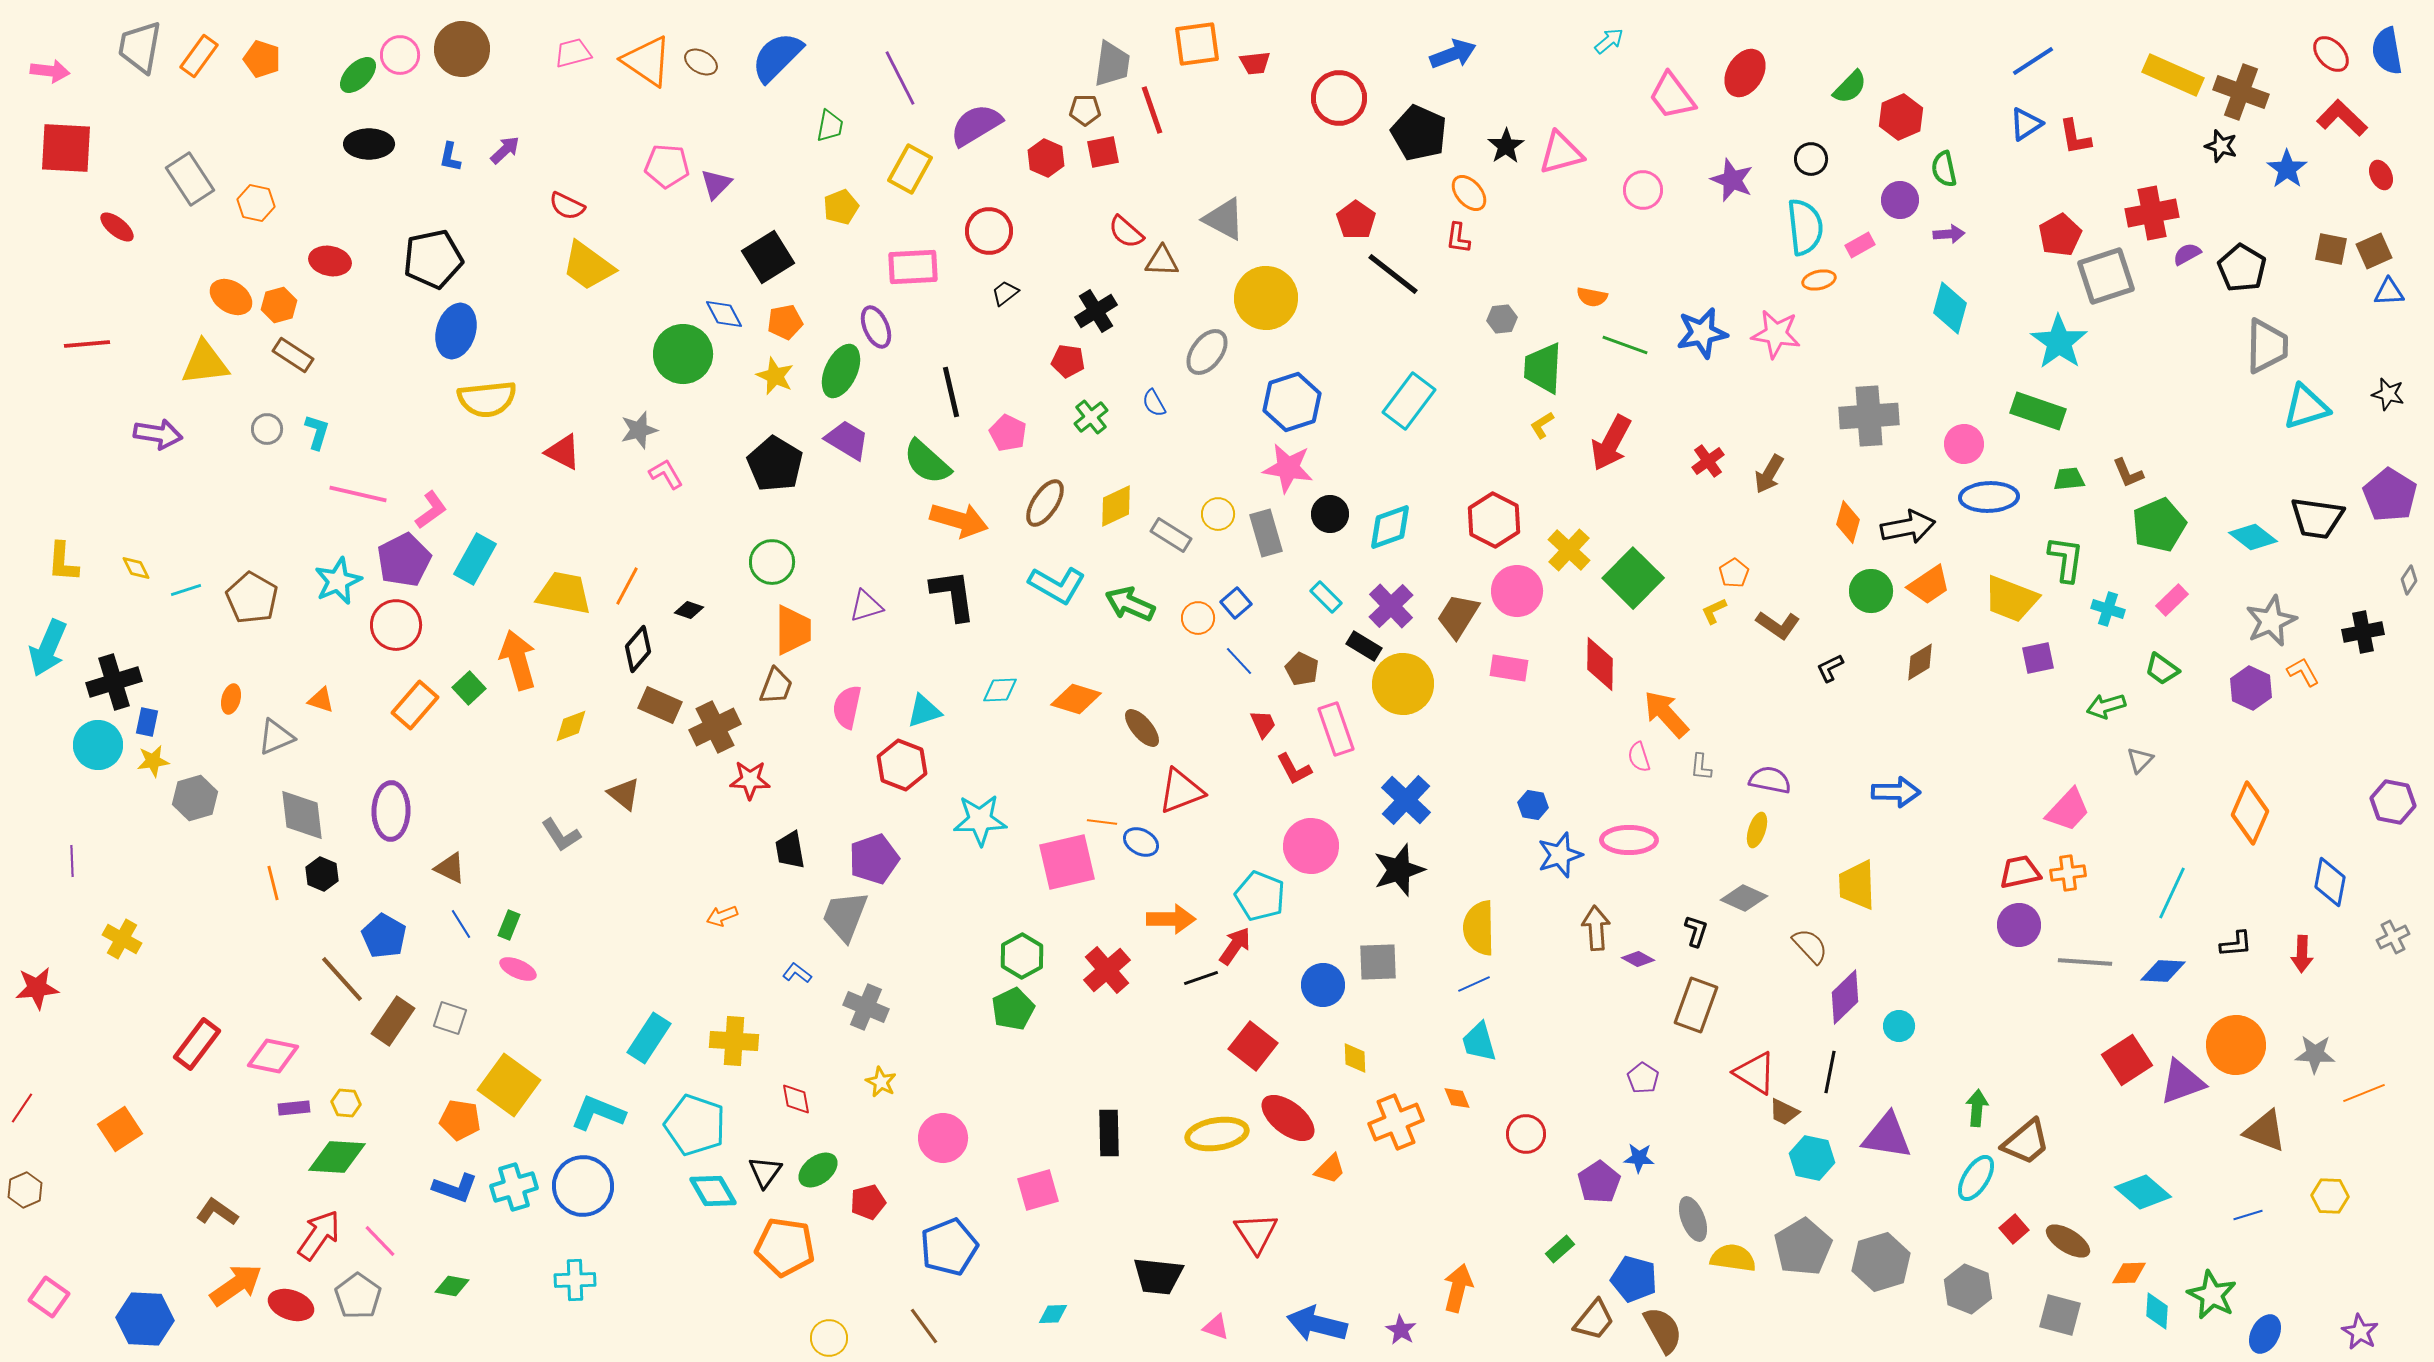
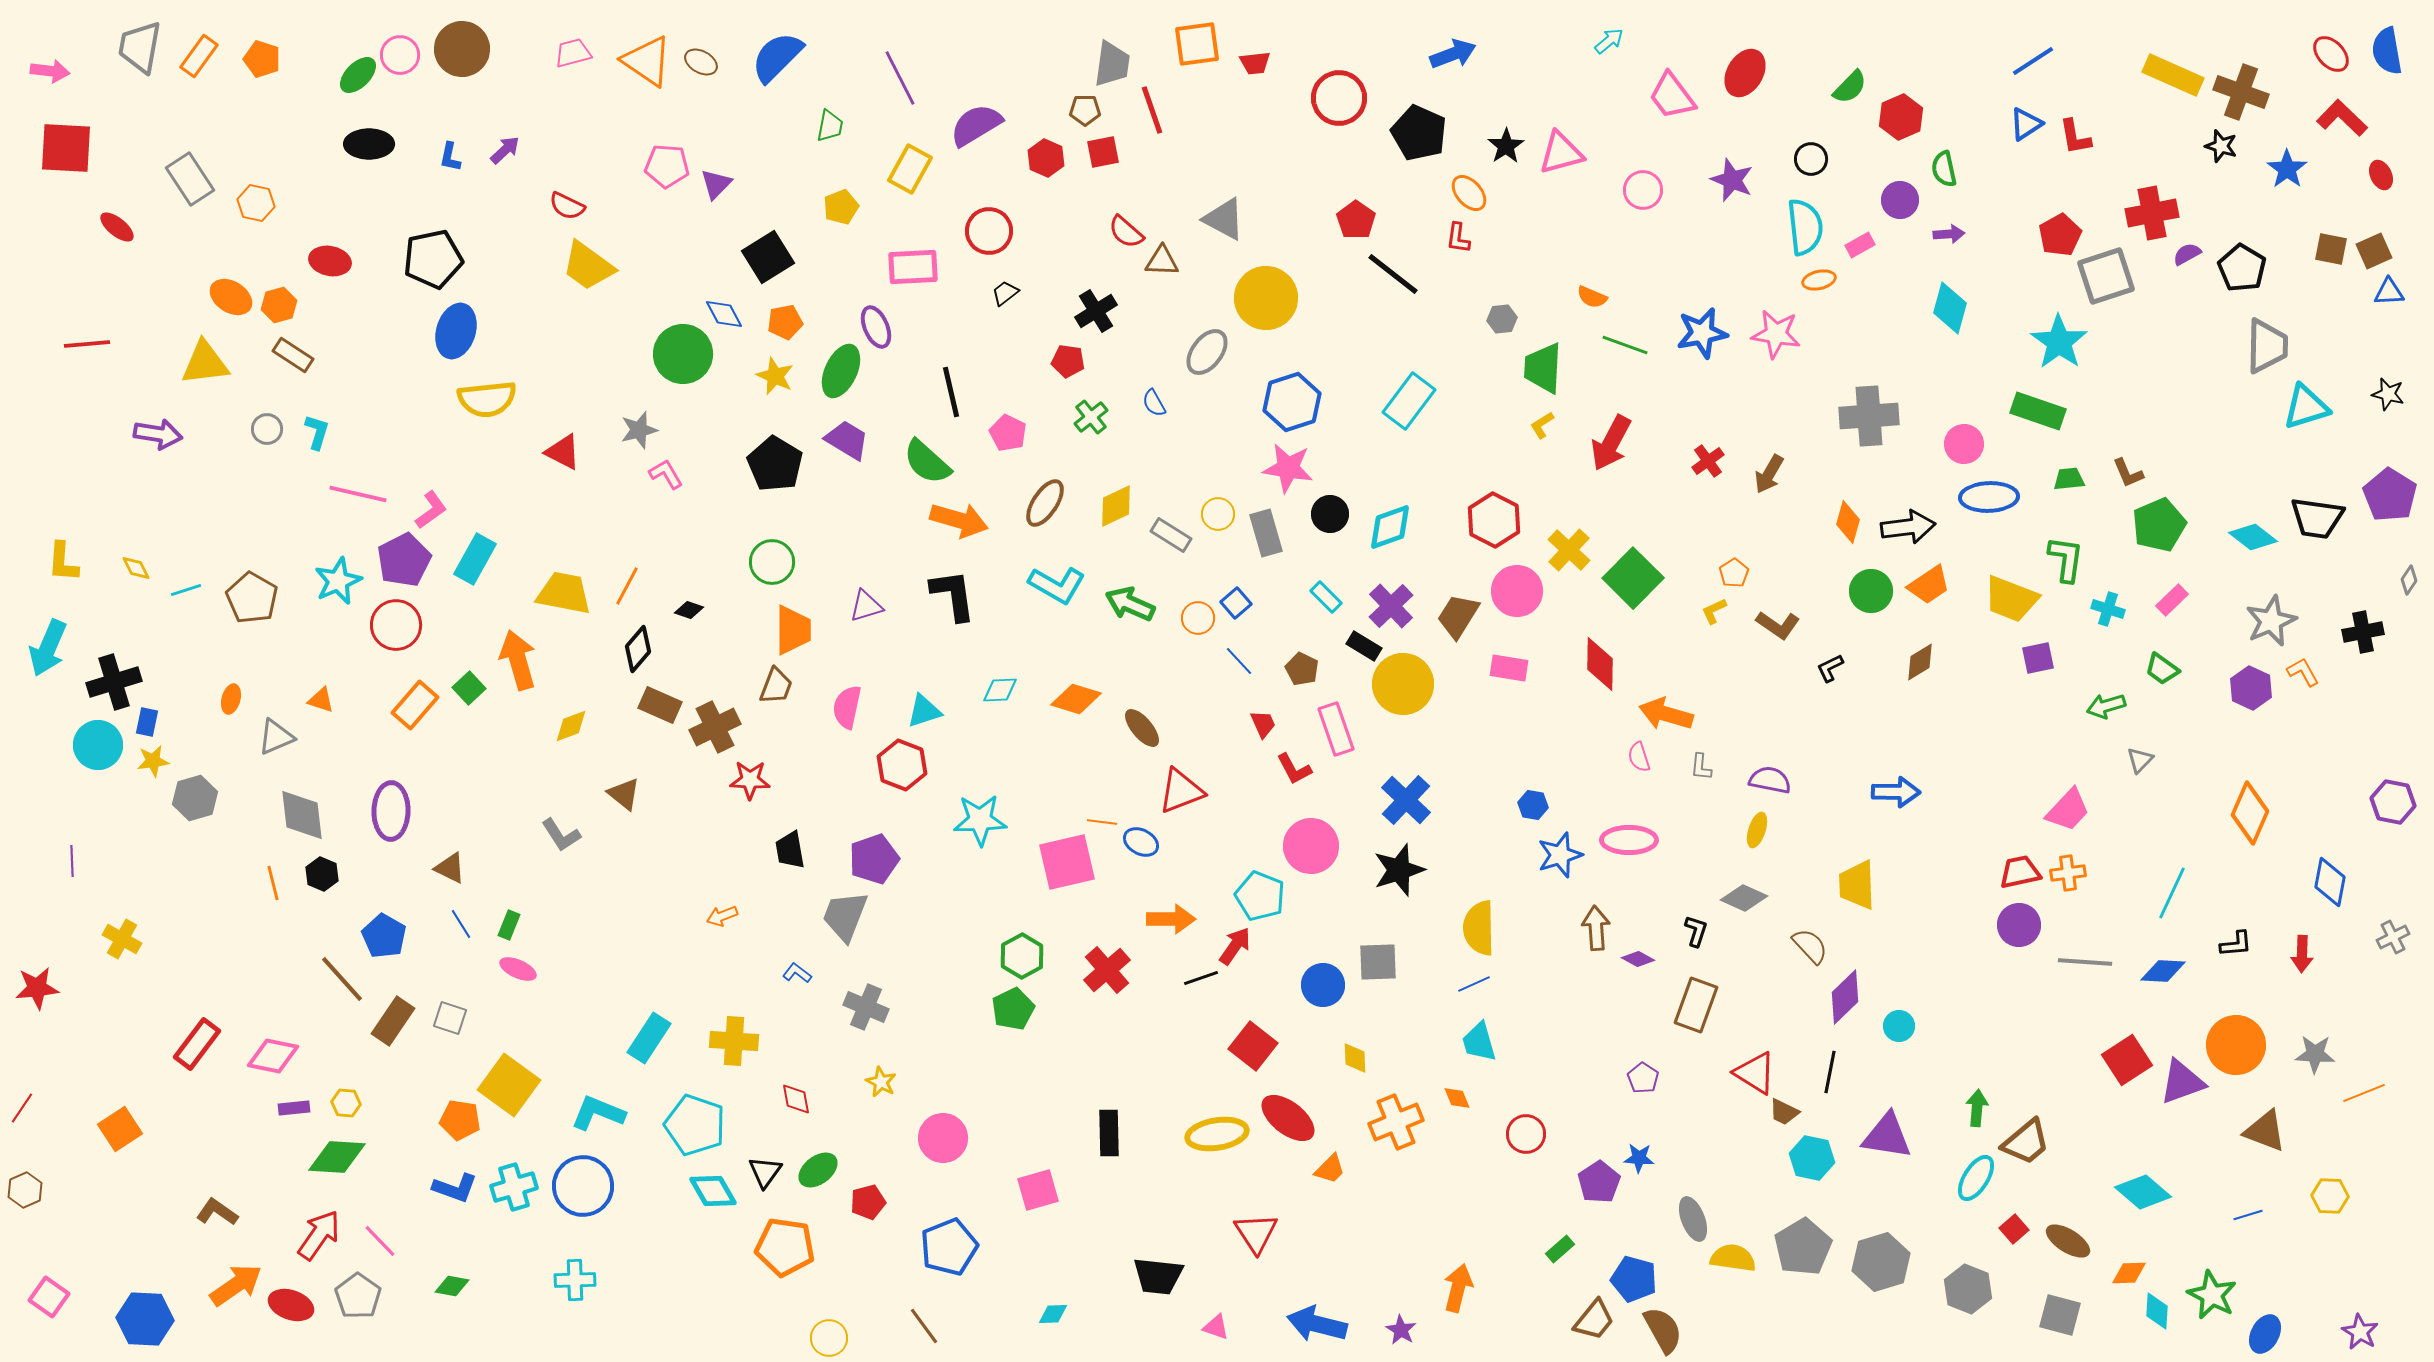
orange semicircle at (1592, 297): rotated 12 degrees clockwise
black arrow at (1908, 527): rotated 4 degrees clockwise
orange arrow at (1666, 714): rotated 32 degrees counterclockwise
